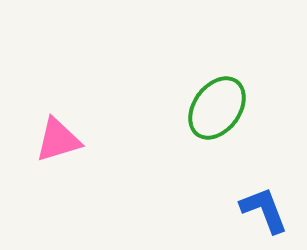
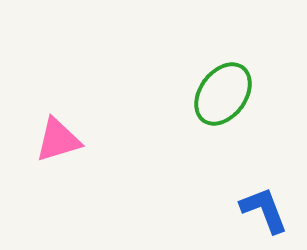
green ellipse: moved 6 px right, 14 px up
